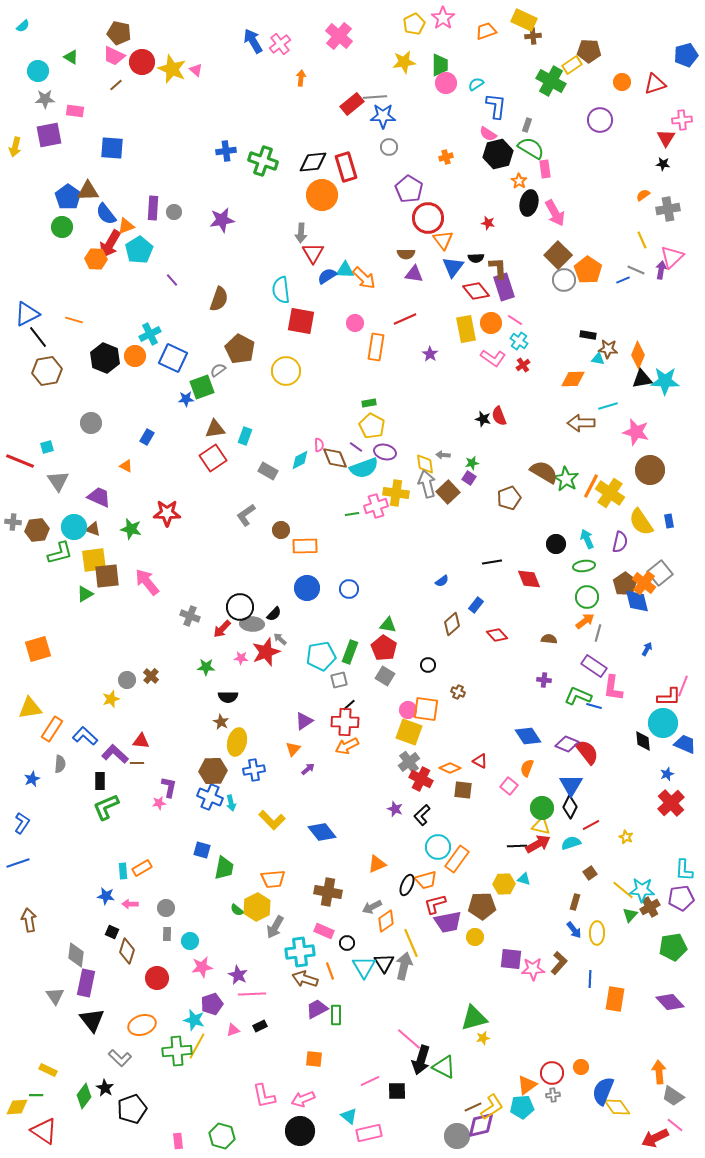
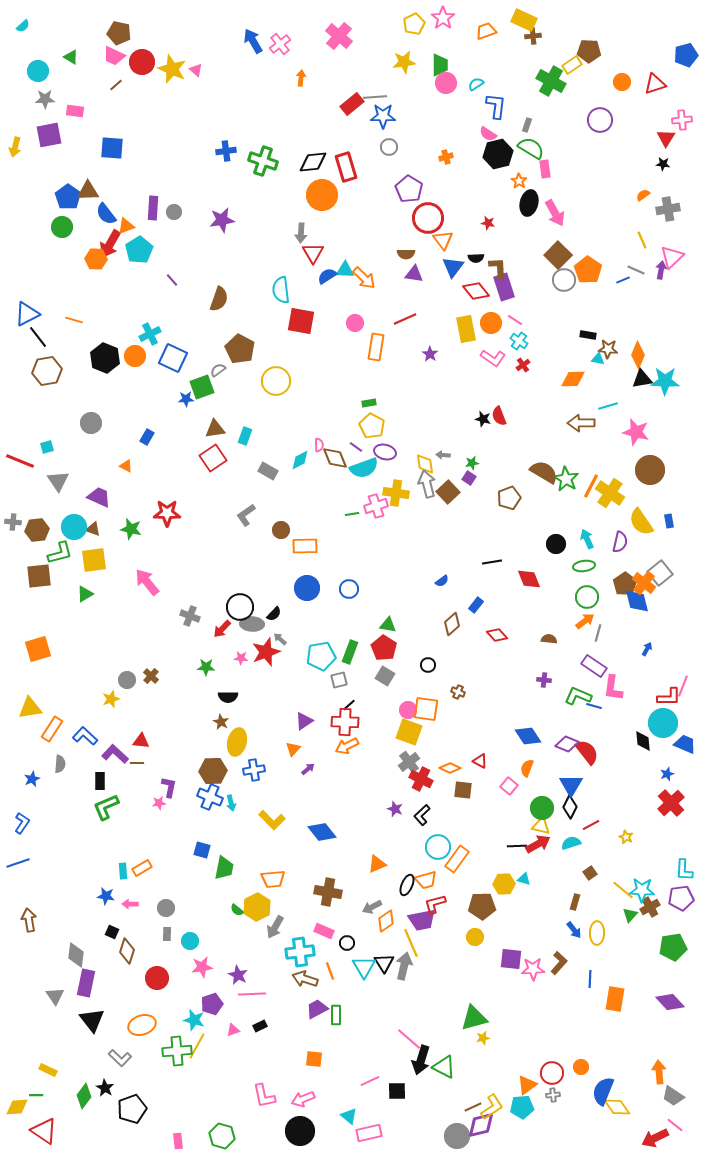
yellow circle at (286, 371): moved 10 px left, 10 px down
brown square at (107, 576): moved 68 px left
purple trapezoid at (448, 922): moved 26 px left, 2 px up
